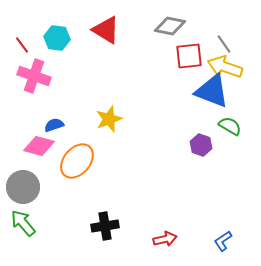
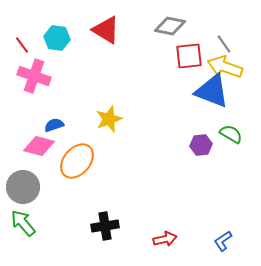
green semicircle: moved 1 px right, 8 px down
purple hexagon: rotated 25 degrees counterclockwise
